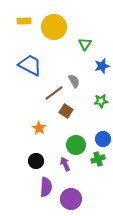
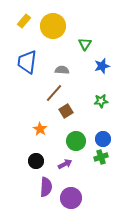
yellow rectangle: rotated 48 degrees counterclockwise
yellow circle: moved 1 px left, 1 px up
blue trapezoid: moved 3 px left, 3 px up; rotated 110 degrees counterclockwise
gray semicircle: moved 12 px left, 11 px up; rotated 56 degrees counterclockwise
brown line: rotated 12 degrees counterclockwise
brown square: rotated 24 degrees clockwise
orange star: moved 1 px right, 1 px down
green circle: moved 4 px up
green cross: moved 3 px right, 2 px up
purple arrow: rotated 88 degrees clockwise
purple circle: moved 1 px up
